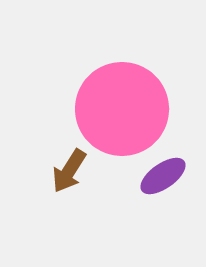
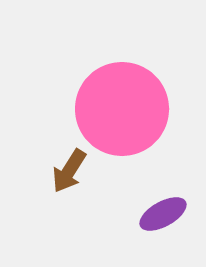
purple ellipse: moved 38 px down; rotated 6 degrees clockwise
